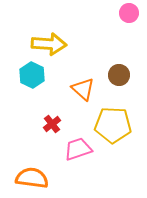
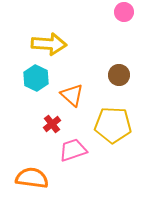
pink circle: moved 5 px left, 1 px up
cyan hexagon: moved 4 px right, 3 px down
orange triangle: moved 11 px left, 6 px down
pink trapezoid: moved 5 px left, 1 px down
